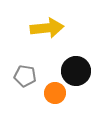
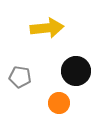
gray pentagon: moved 5 px left, 1 px down
orange circle: moved 4 px right, 10 px down
